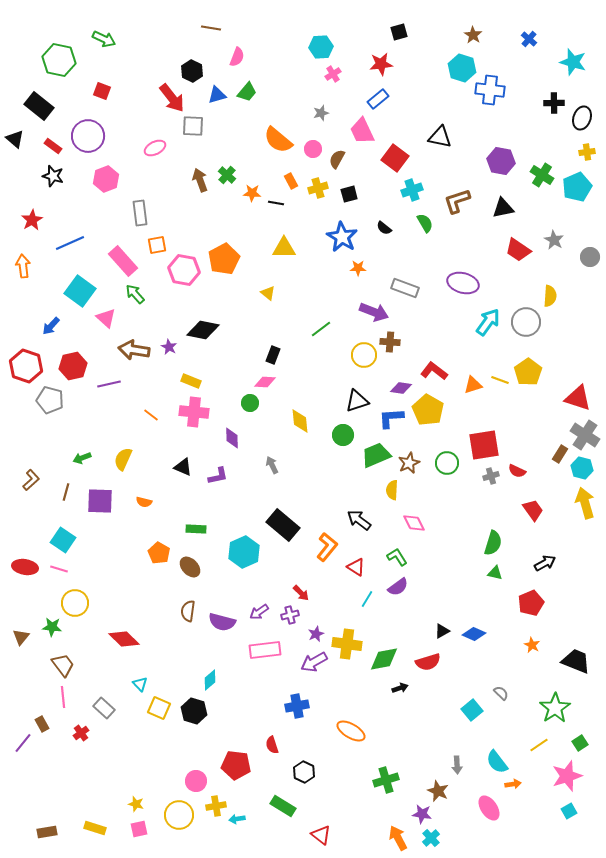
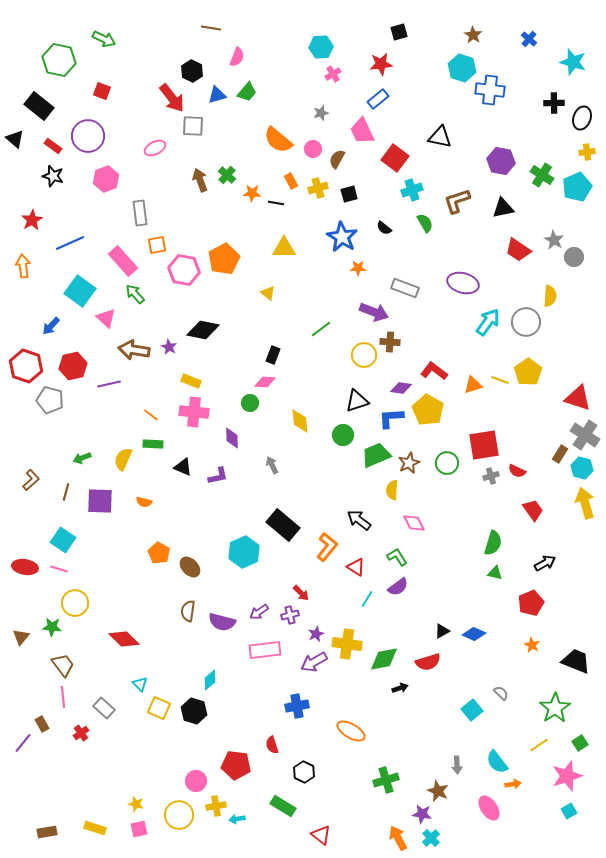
gray circle at (590, 257): moved 16 px left
green rectangle at (196, 529): moved 43 px left, 85 px up
